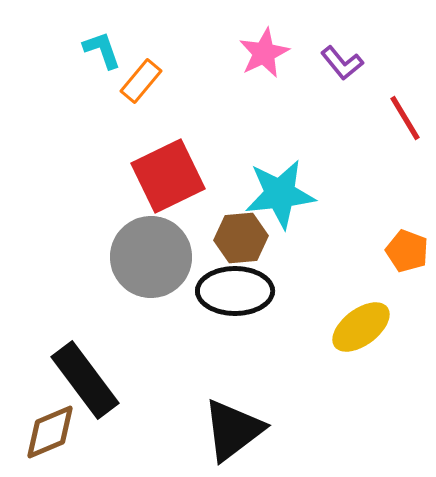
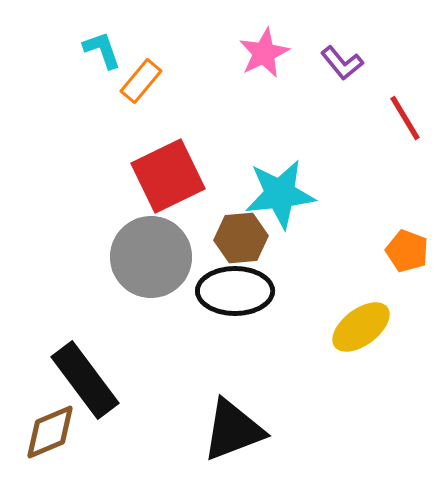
black triangle: rotated 16 degrees clockwise
